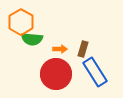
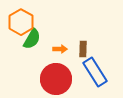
green semicircle: rotated 65 degrees counterclockwise
brown rectangle: rotated 14 degrees counterclockwise
red circle: moved 5 px down
